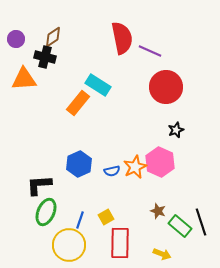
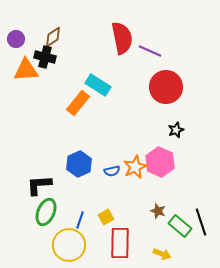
orange triangle: moved 2 px right, 9 px up
